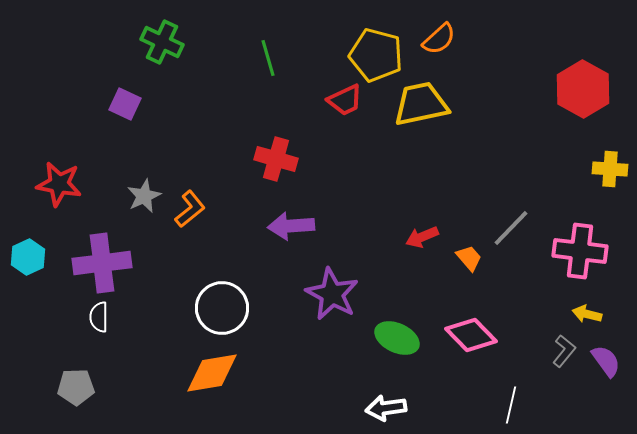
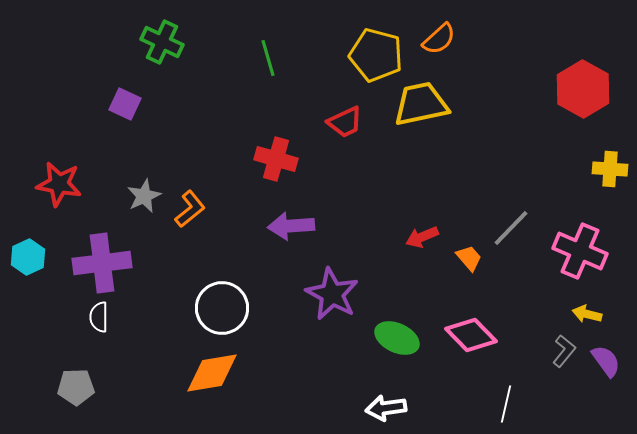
red trapezoid: moved 22 px down
pink cross: rotated 16 degrees clockwise
white line: moved 5 px left, 1 px up
